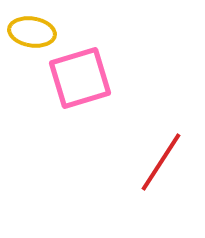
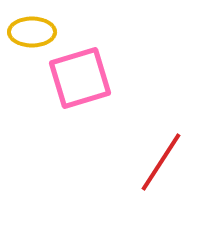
yellow ellipse: rotated 9 degrees counterclockwise
